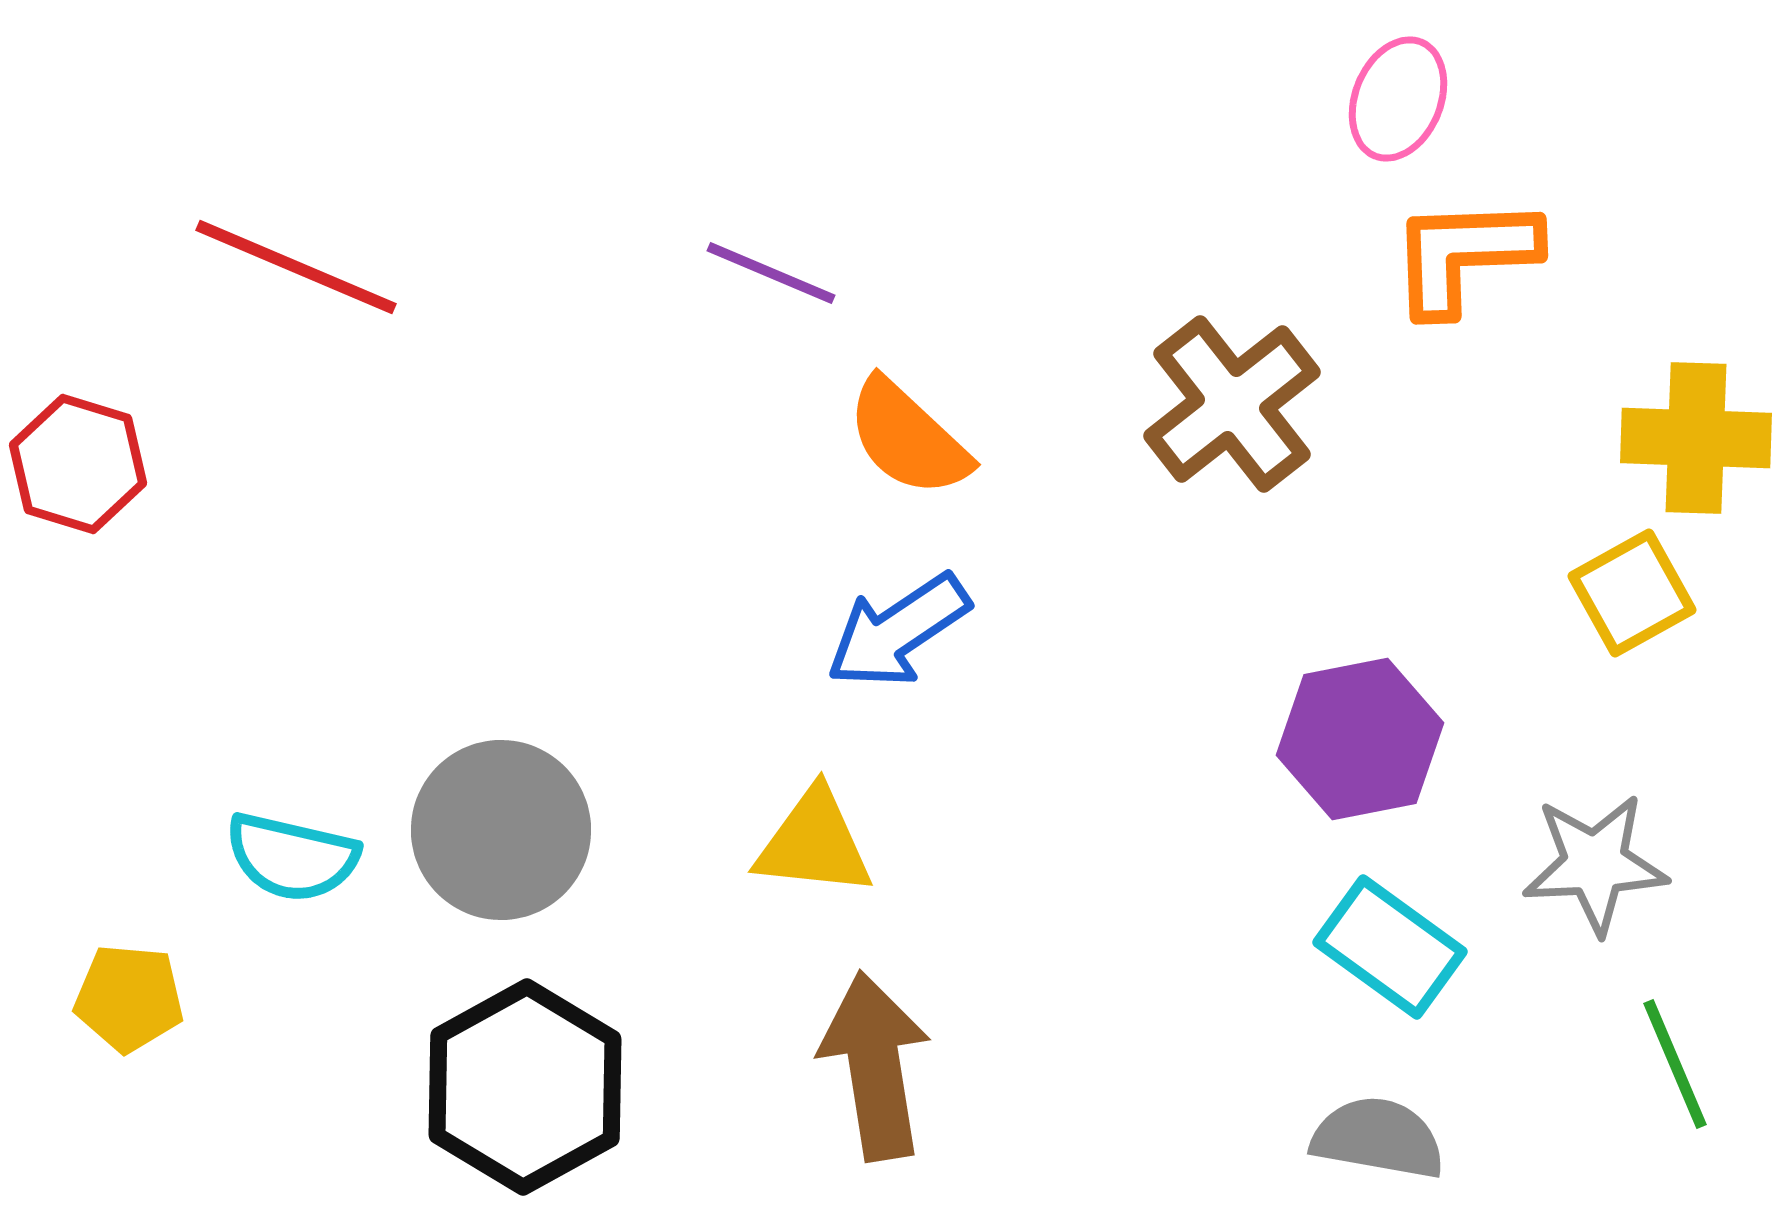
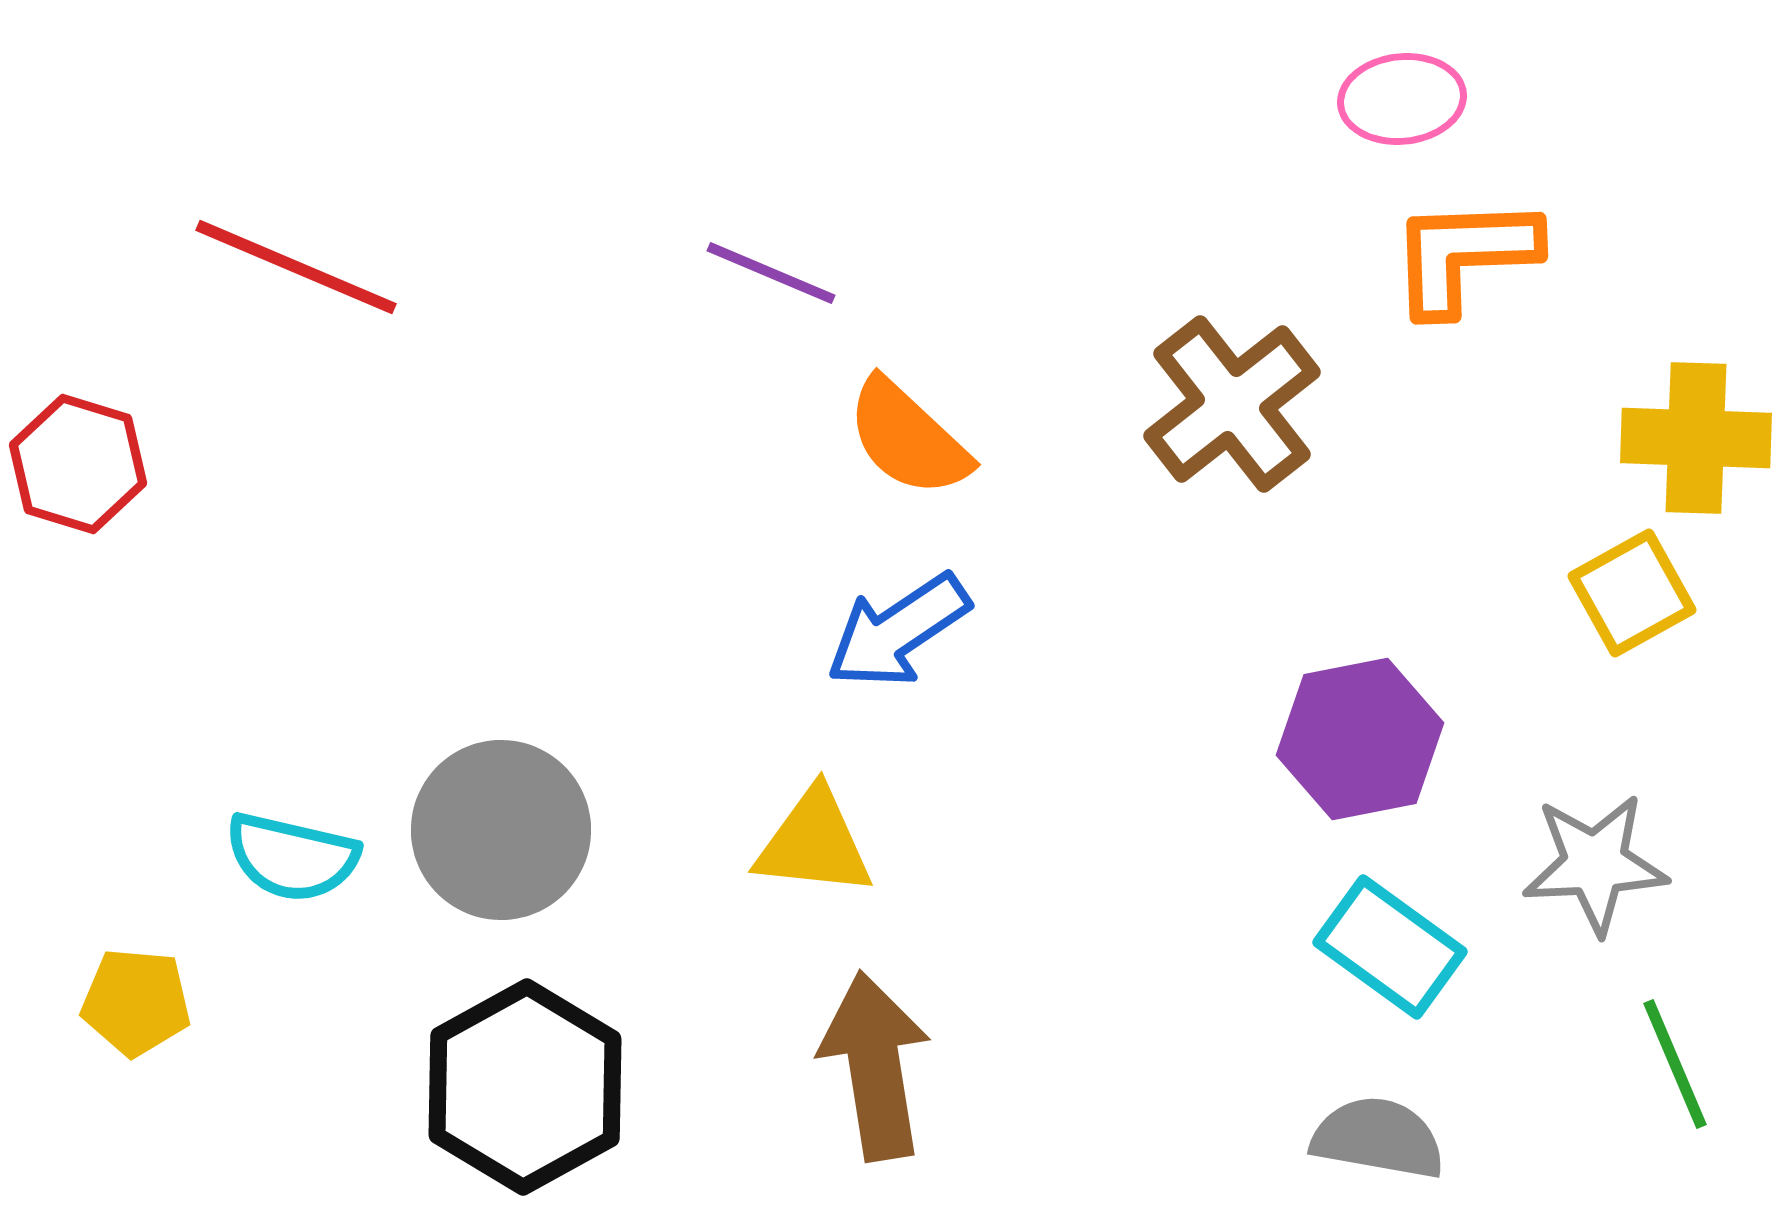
pink ellipse: moved 4 px right; rotated 62 degrees clockwise
yellow pentagon: moved 7 px right, 4 px down
